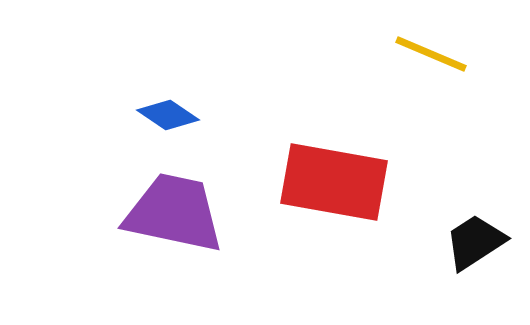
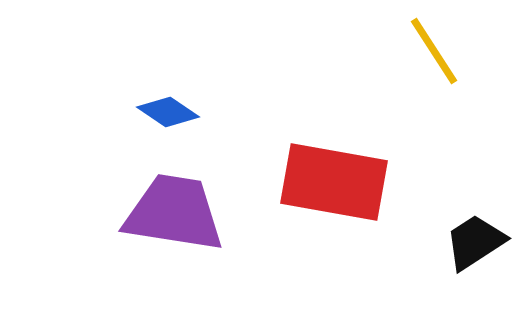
yellow line: moved 3 px right, 3 px up; rotated 34 degrees clockwise
blue diamond: moved 3 px up
purple trapezoid: rotated 3 degrees counterclockwise
